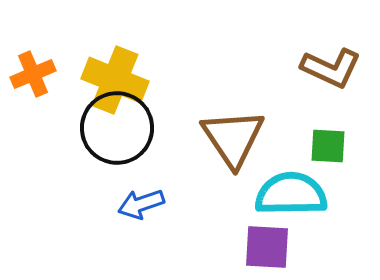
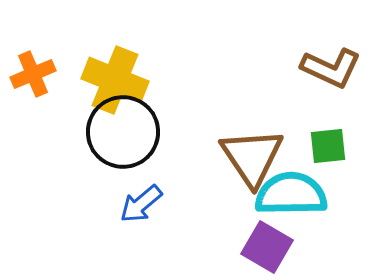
black circle: moved 6 px right, 4 px down
brown triangle: moved 19 px right, 19 px down
green square: rotated 9 degrees counterclockwise
blue arrow: rotated 21 degrees counterclockwise
purple square: rotated 27 degrees clockwise
